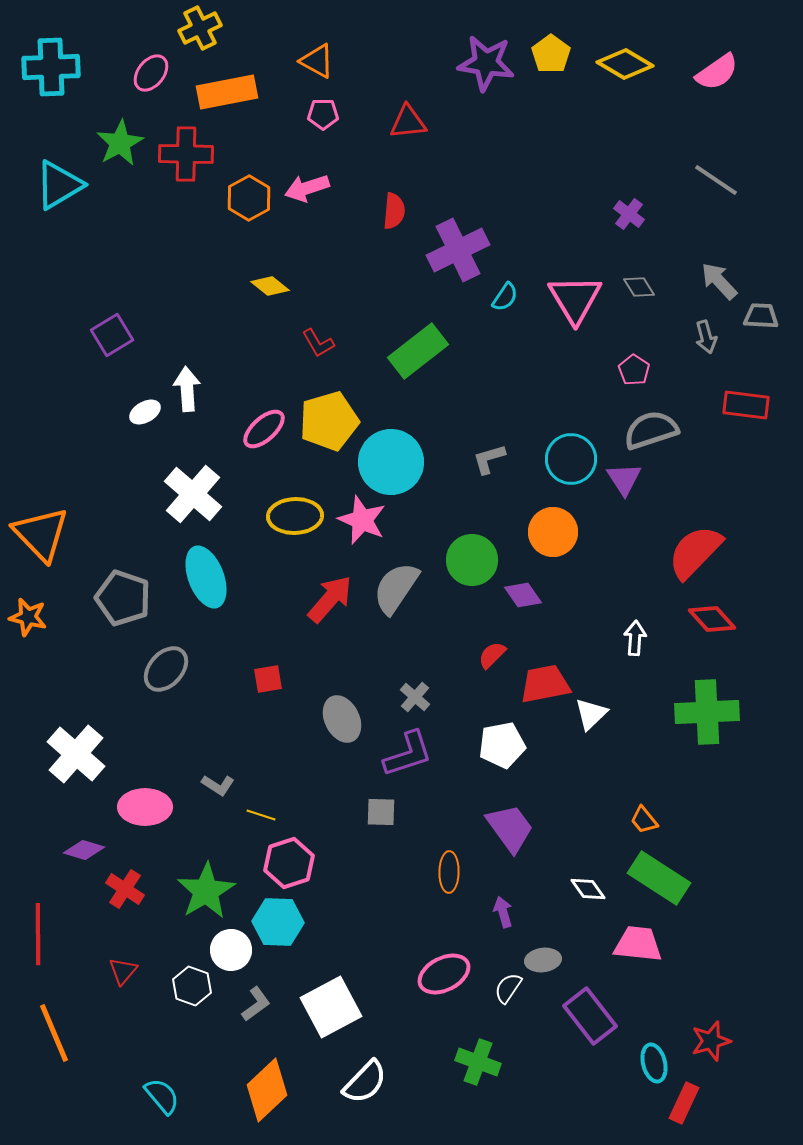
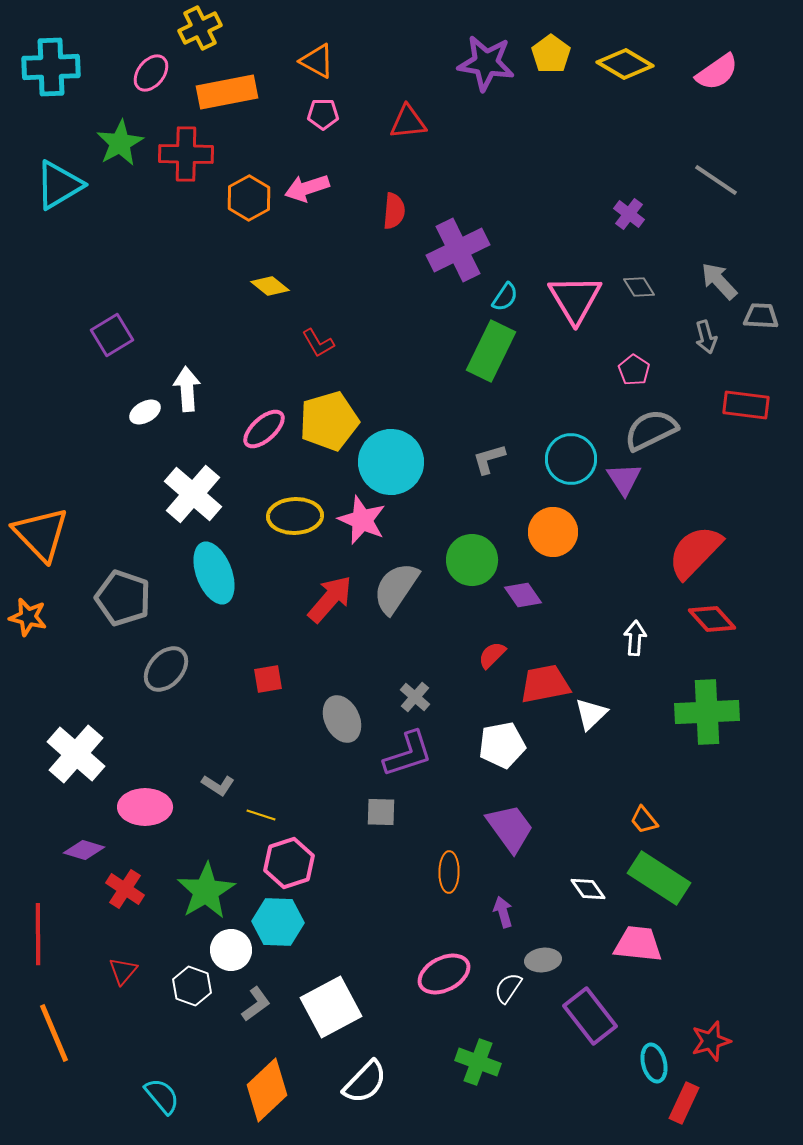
green rectangle at (418, 351): moved 73 px right; rotated 26 degrees counterclockwise
gray semicircle at (651, 430): rotated 8 degrees counterclockwise
cyan ellipse at (206, 577): moved 8 px right, 4 px up
